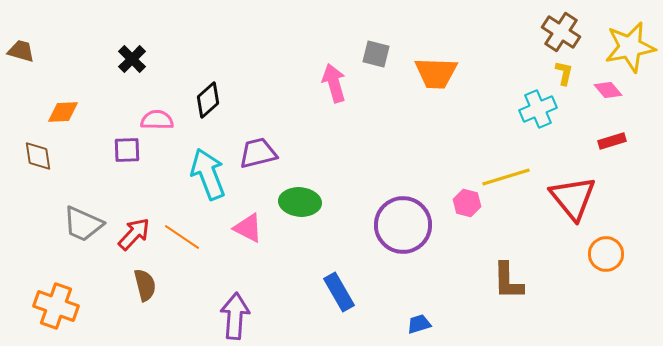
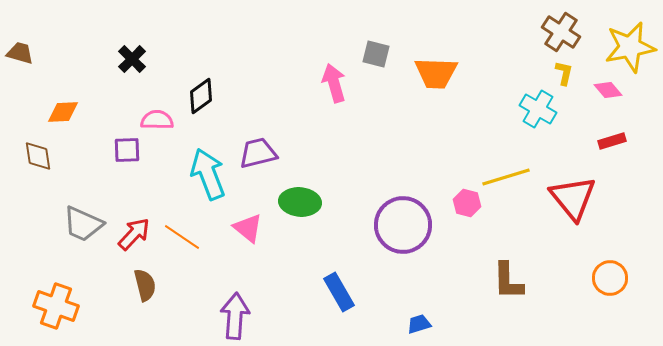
brown trapezoid: moved 1 px left, 2 px down
black diamond: moved 7 px left, 4 px up; rotated 6 degrees clockwise
cyan cross: rotated 36 degrees counterclockwise
pink triangle: rotated 12 degrees clockwise
orange circle: moved 4 px right, 24 px down
